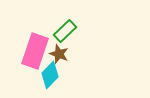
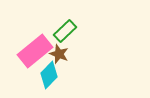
pink rectangle: rotated 32 degrees clockwise
cyan diamond: moved 1 px left
